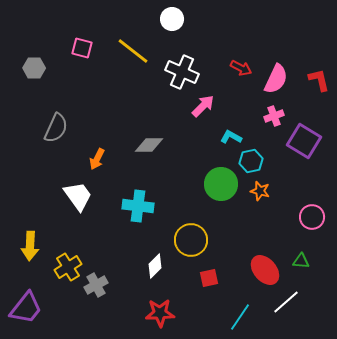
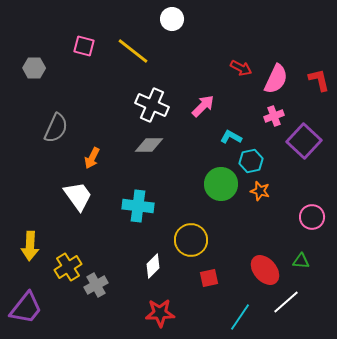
pink square: moved 2 px right, 2 px up
white cross: moved 30 px left, 33 px down
purple square: rotated 12 degrees clockwise
orange arrow: moved 5 px left, 1 px up
white diamond: moved 2 px left
